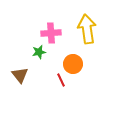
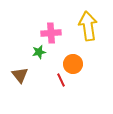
yellow arrow: moved 1 px right, 3 px up
